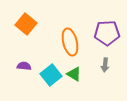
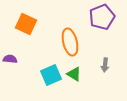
orange square: rotated 15 degrees counterclockwise
purple pentagon: moved 5 px left, 16 px up; rotated 20 degrees counterclockwise
purple semicircle: moved 14 px left, 7 px up
cyan square: rotated 15 degrees clockwise
